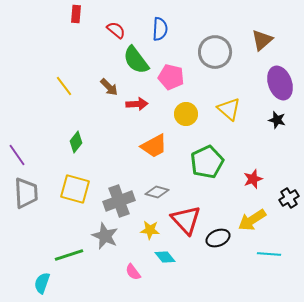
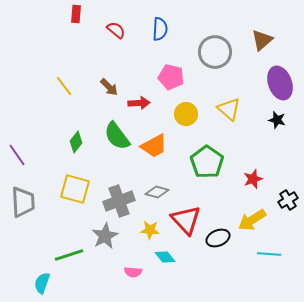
green semicircle: moved 19 px left, 76 px down
red arrow: moved 2 px right, 1 px up
green pentagon: rotated 12 degrees counterclockwise
gray trapezoid: moved 3 px left, 9 px down
black cross: moved 1 px left, 2 px down
gray star: rotated 20 degrees clockwise
pink semicircle: rotated 48 degrees counterclockwise
